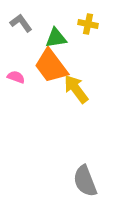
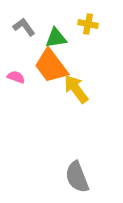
gray L-shape: moved 3 px right, 4 px down
gray semicircle: moved 8 px left, 4 px up
